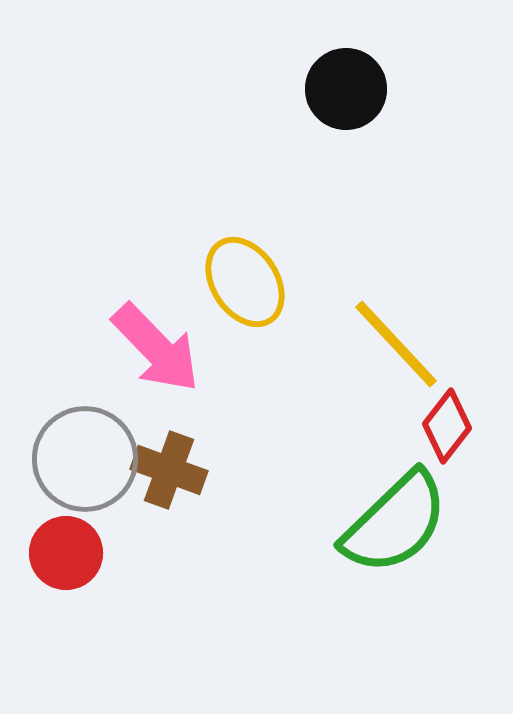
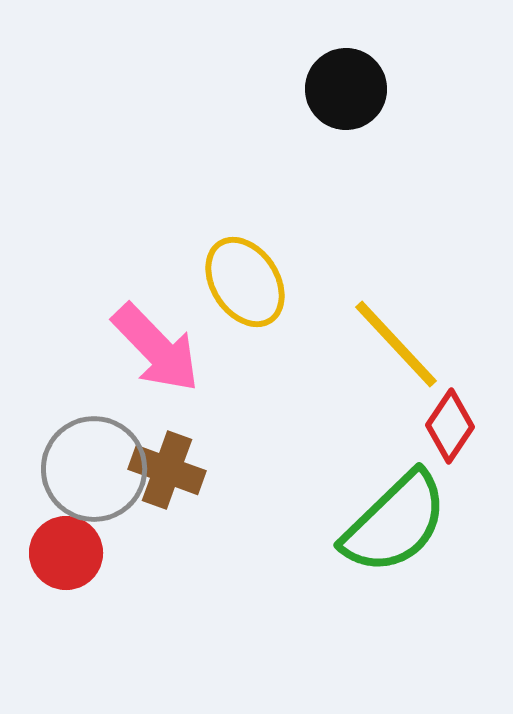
red diamond: moved 3 px right; rotated 4 degrees counterclockwise
gray circle: moved 9 px right, 10 px down
brown cross: moved 2 px left
